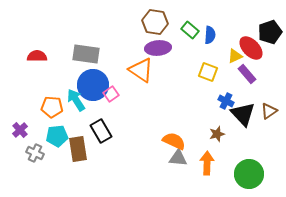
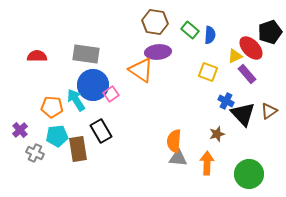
purple ellipse: moved 4 px down
orange semicircle: rotated 110 degrees counterclockwise
